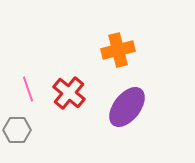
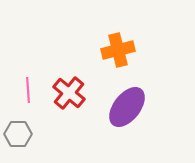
pink line: moved 1 px down; rotated 15 degrees clockwise
gray hexagon: moved 1 px right, 4 px down
